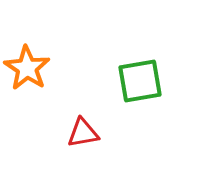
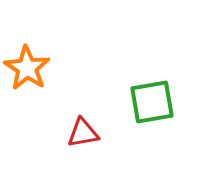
green square: moved 12 px right, 21 px down
